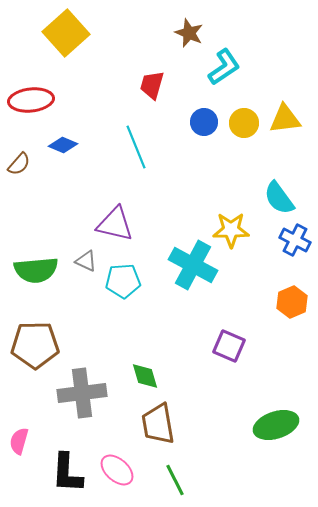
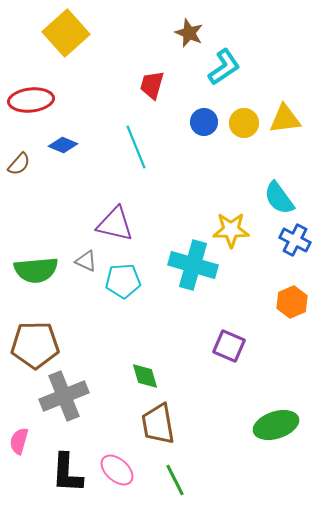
cyan cross: rotated 12 degrees counterclockwise
gray cross: moved 18 px left, 3 px down; rotated 15 degrees counterclockwise
